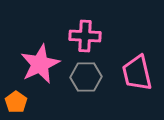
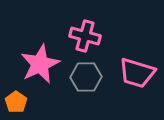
pink cross: rotated 12 degrees clockwise
pink trapezoid: rotated 60 degrees counterclockwise
